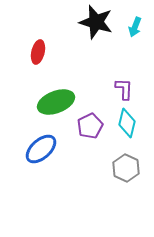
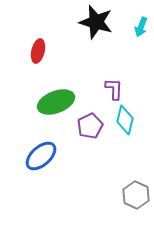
cyan arrow: moved 6 px right
red ellipse: moved 1 px up
purple L-shape: moved 10 px left
cyan diamond: moved 2 px left, 3 px up
blue ellipse: moved 7 px down
gray hexagon: moved 10 px right, 27 px down
